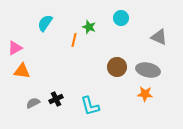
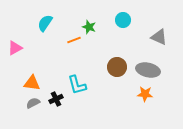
cyan circle: moved 2 px right, 2 px down
orange line: rotated 56 degrees clockwise
orange triangle: moved 10 px right, 12 px down
cyan L-shape: moved 13 px left, 21 px up
